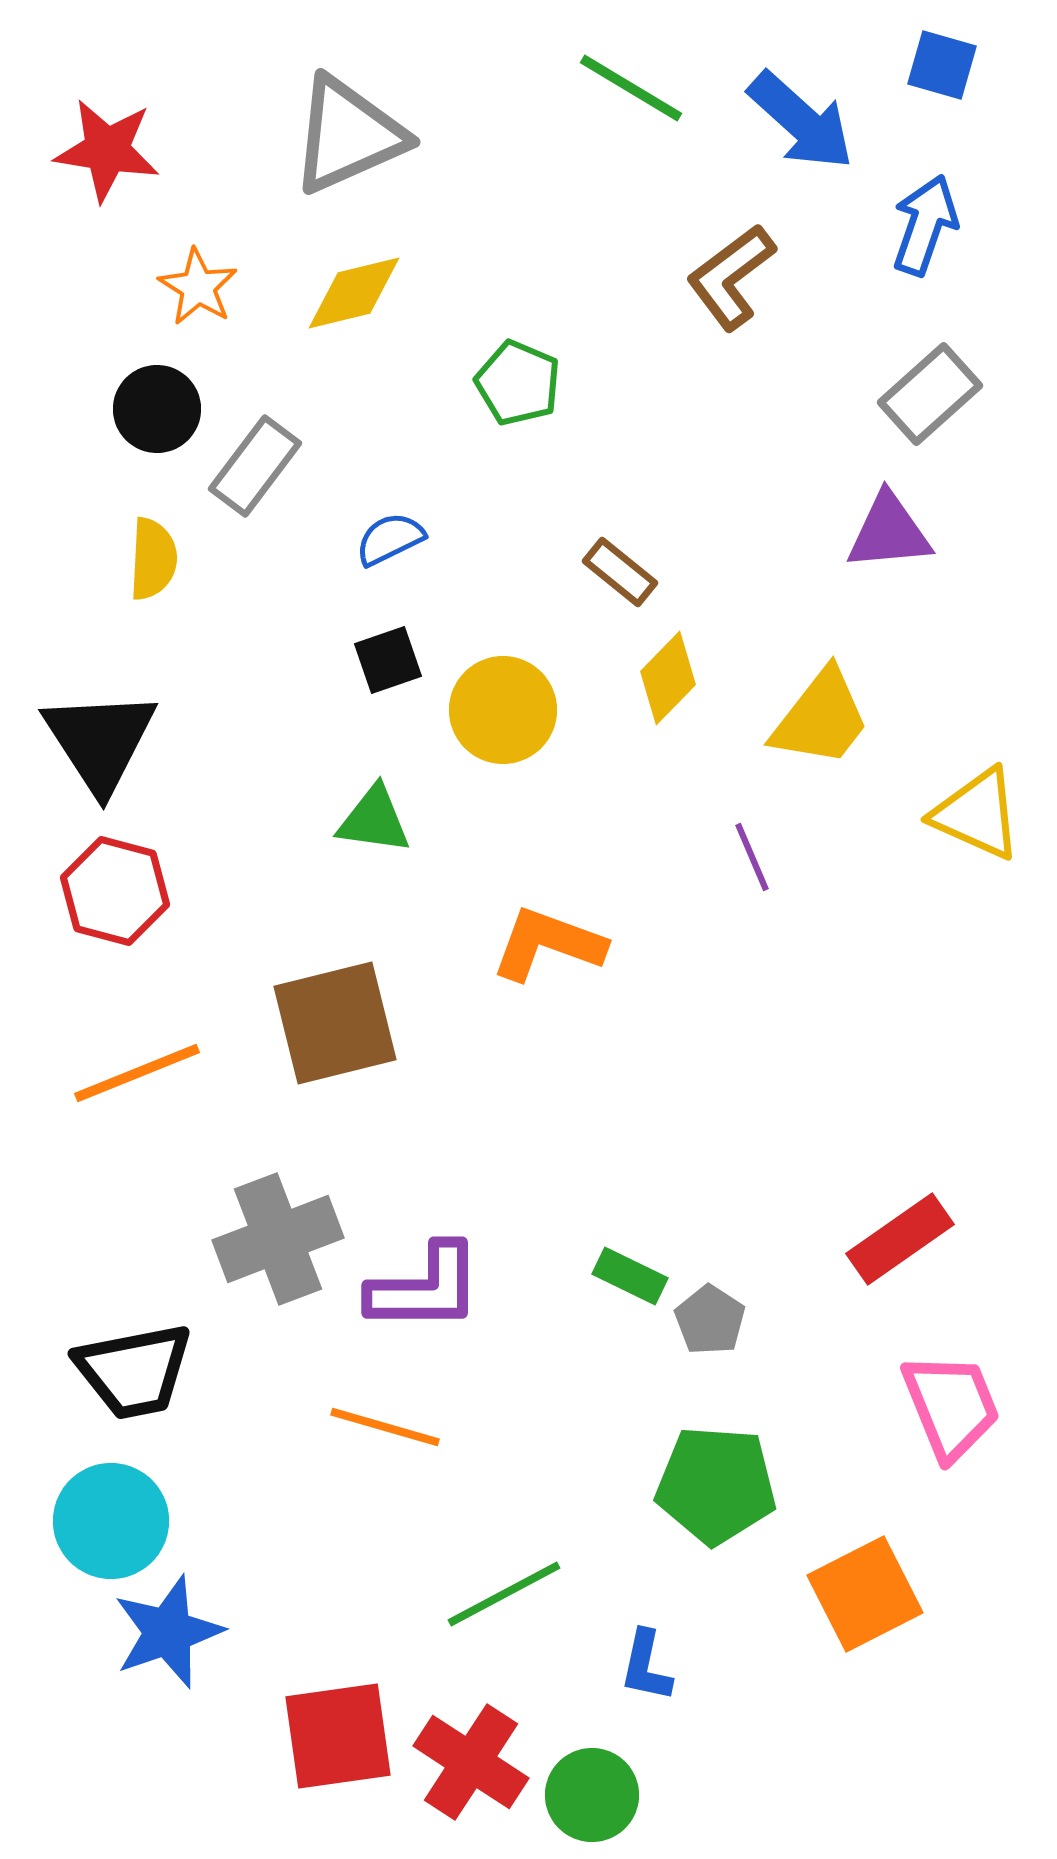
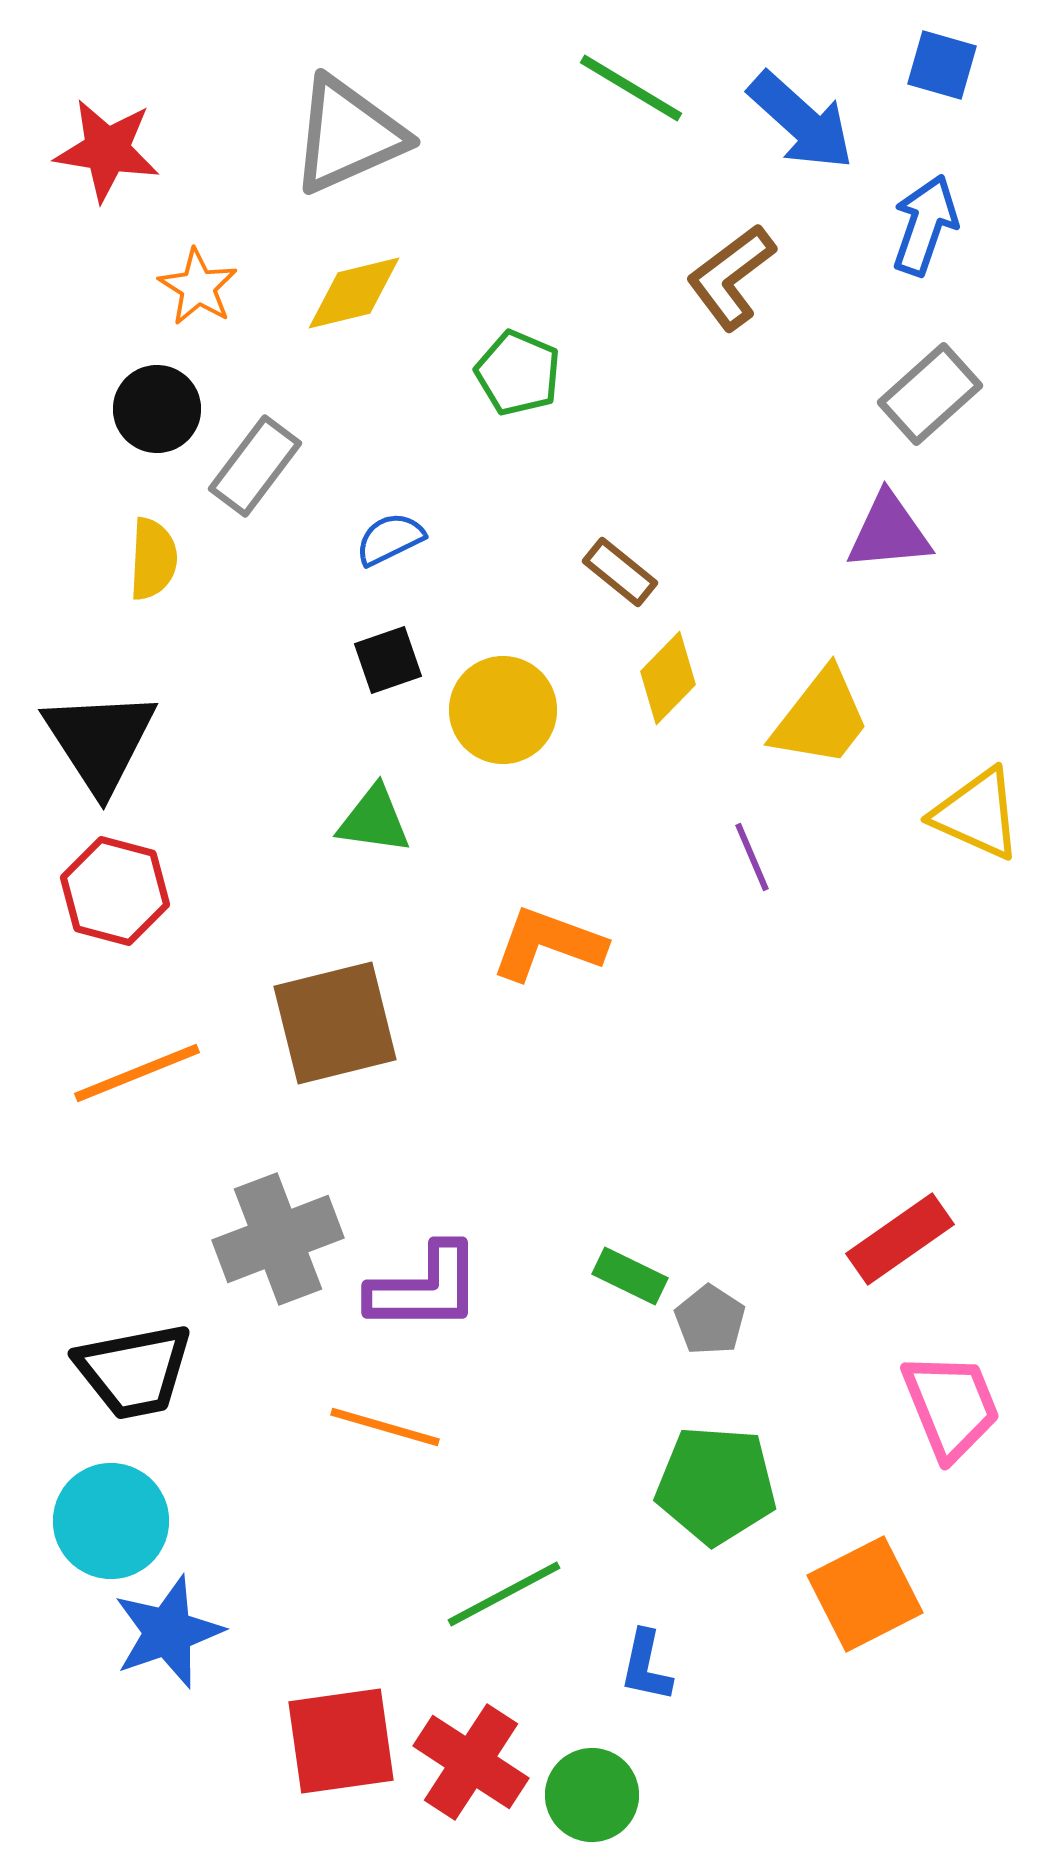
green pentagon at (518, 383): moved 10 px up
red square at (338, 1736): moved 3 px right, 5 px down
